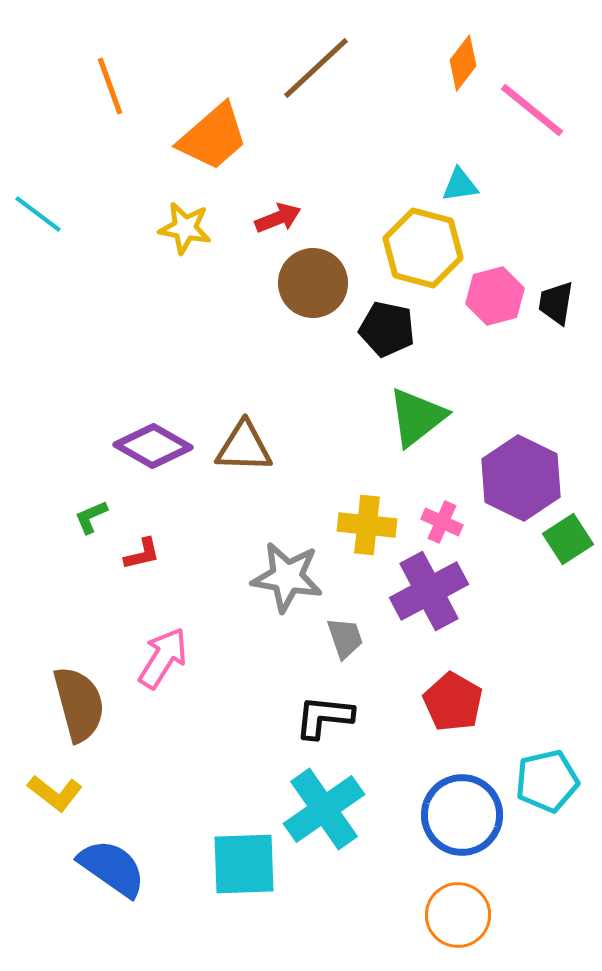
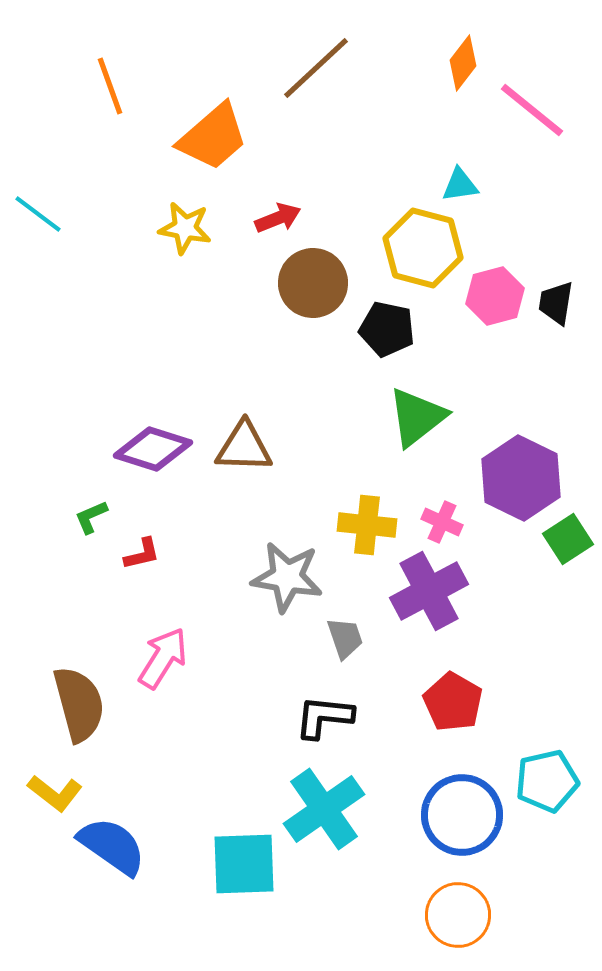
purple diamond: moved 3 px down; rotated 12 degrees counterclockwise
blue semicircle: moved 22 px up
